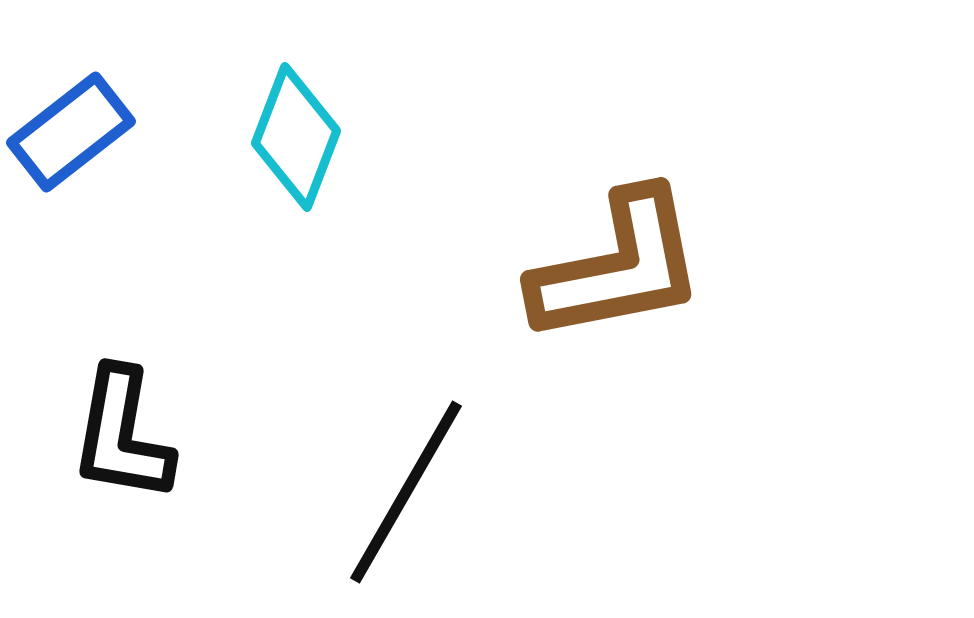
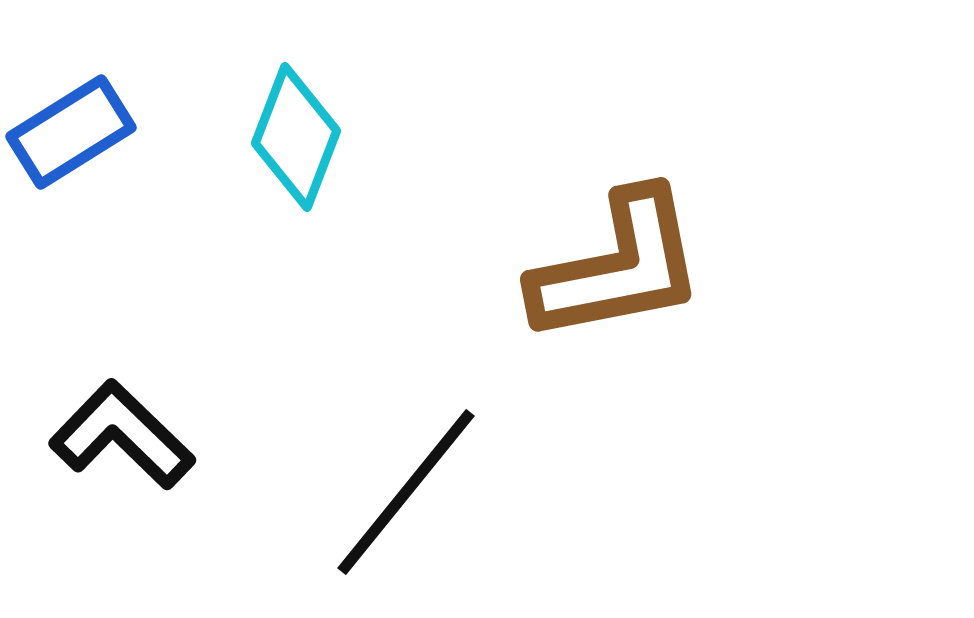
blue rectangle: rotated 6 degrees clockwise
black L-shape: rotated 124 degrees clockwise
black line: rotated 9 degrees clockwise
